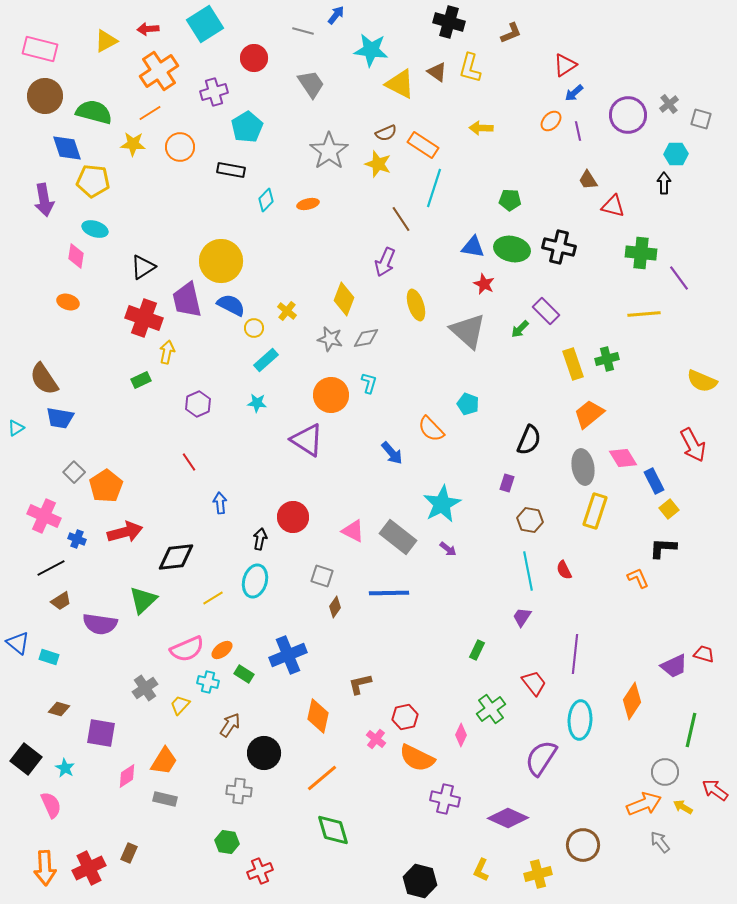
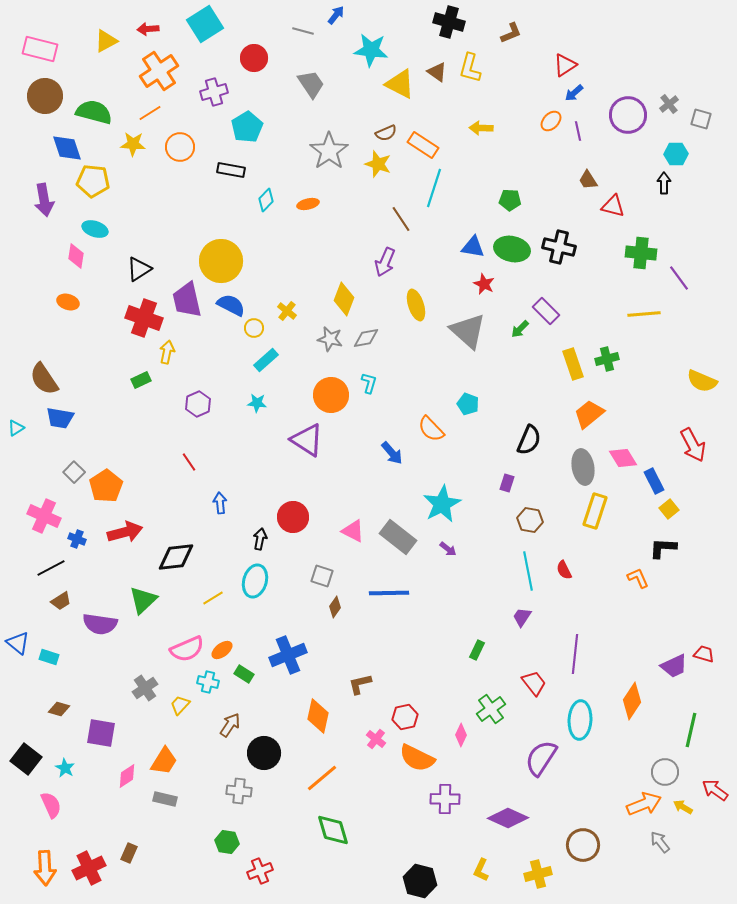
black triangle at (143, 267): moved 4 px left, 2 px down
purple cross at (445, 799): rotated 12 degrees counterclockwise
